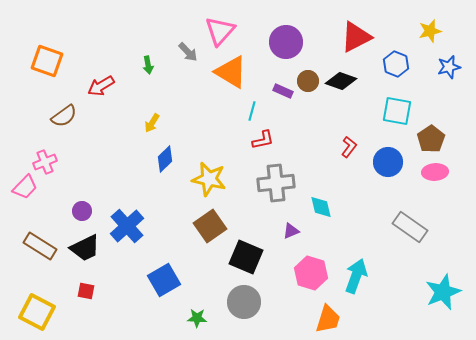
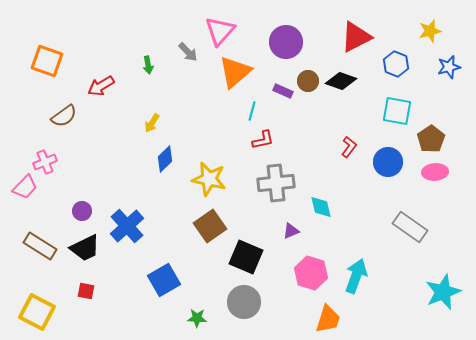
orange triangle at (231, 72): moved 4 px right; rotated 48 degrees clockwise
